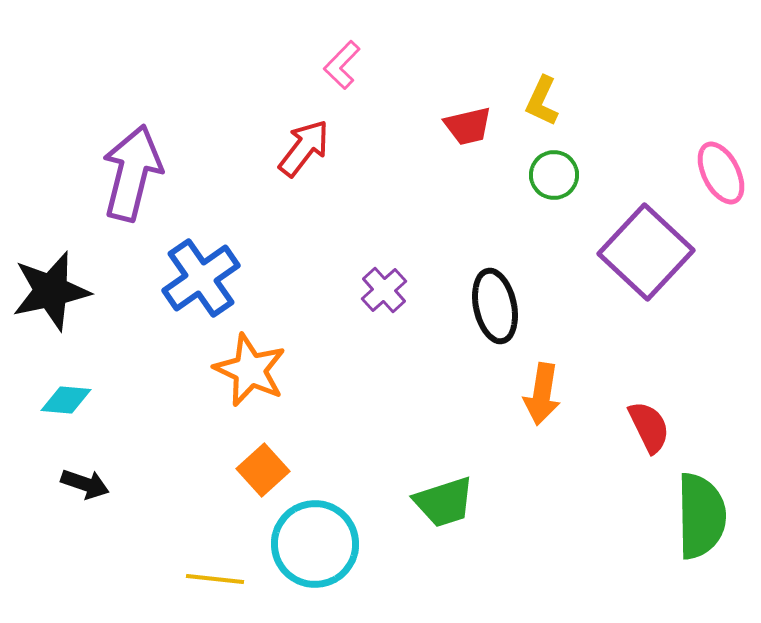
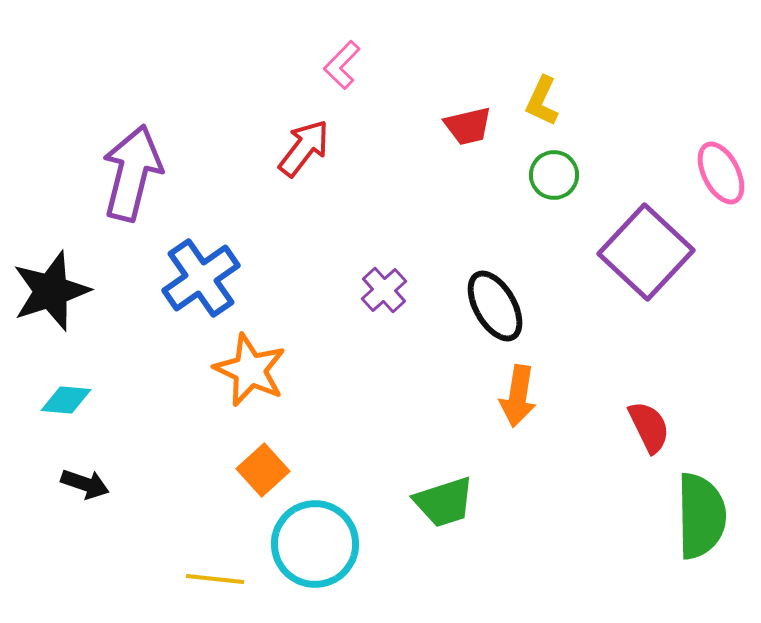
black star: rotated 6 degrees counterclockwise
black ellipse: rotated 18 degrees counterclockwise
orange arrow: moved 24 px left, 2 px down
